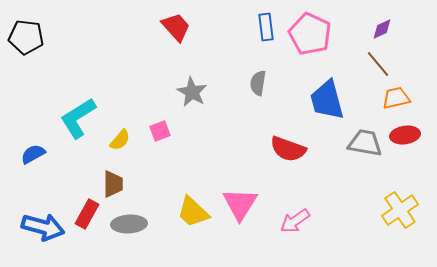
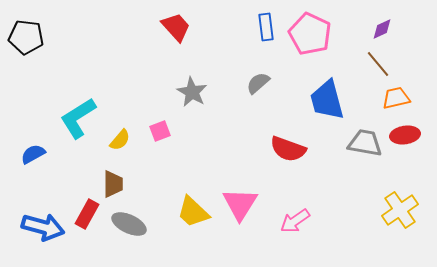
gray semicircle: rotated 40 degrees clockwise
gray ellipse: rotated 28 degrees clockwise
